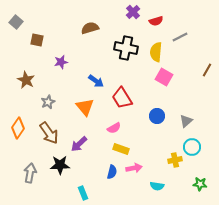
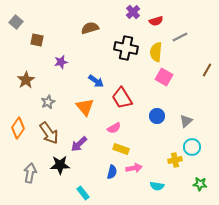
brown star: rotated 12 degrees clockwise
cyan rectangle: rotated 16 degrees counterclockwise
